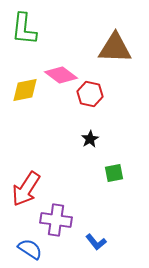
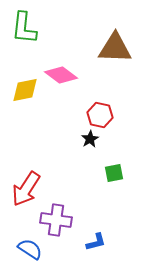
green L-shape: moved 1 px up
red hexagon: moved 10 px right, 21 px down
blue L-shape: rotated 65 degrees counterclockwise
